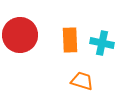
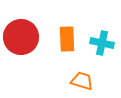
red circle: moved 1 px right, 2 px down
orange rectangle: moved 3 px left, 1 px up
